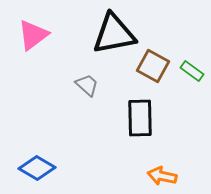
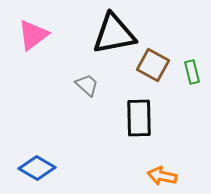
brown square: moved 1 px up
green rectangle: moved 1 px down; rotated 40 degrees clockwise
black rectangle: moved 1 px left
